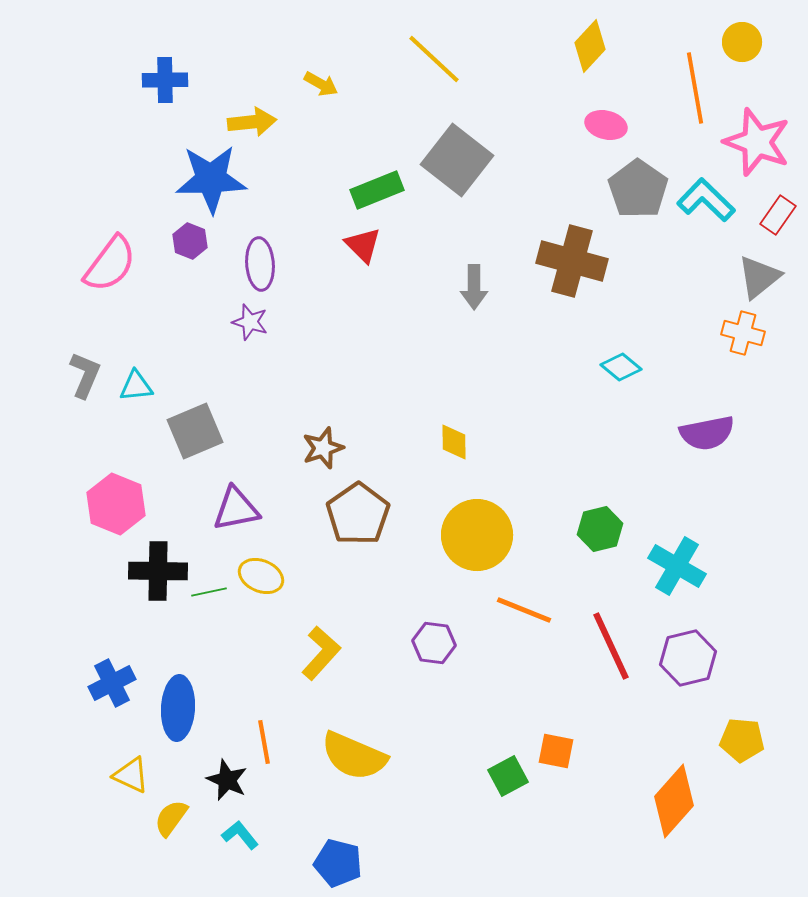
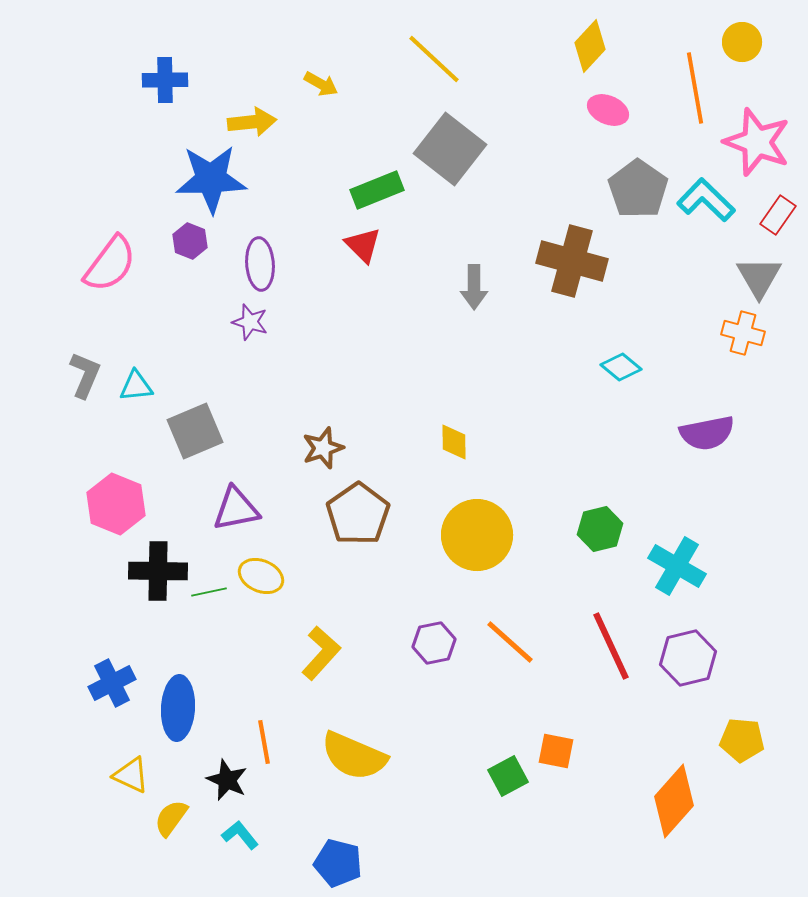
pink ellipse at (606, 125): moved 2 px right, 15 px up; rotated 9 degrees clockwise
gray square at (457, 160): moved 7 px left, 11 px up
gray triangle at (759, 277): rotated 21 degrees counterclockwise
orange line at (524, 610): moved 14 px left, 32 px down; rotated 20 degrees clockwise
purple hexagon at (434, 643): rotated 18 degrees counterclockwise
